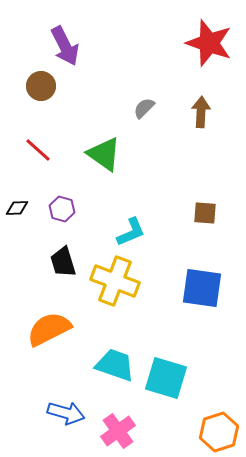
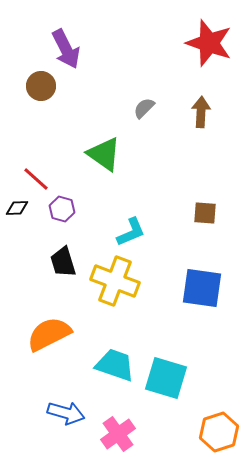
purple arrow: moved 1 px right, 3 px down
red line: moved 2 px left, 29 px down
orange semicircle: moved 5 px down
pink cross: moved 3 px down
